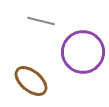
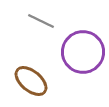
gray line: rotated 12 degrees clockwise
